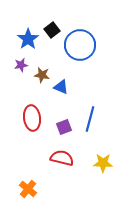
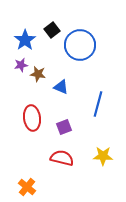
blue star: moved 3 px left, 1 px down
brown star: moved 4 px left, 1 px up
blue line: moved 8 px right, 15 px up
yellow star: moved 7 px up
orange cross: moved 1 px left, 2 px up
